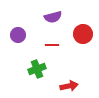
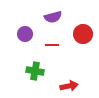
purple circle: moved 7 px right, 1 px up
green cross: moved 2 px left, 2 px down; rotated 30 degrees clockwise
